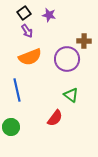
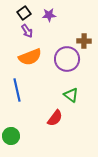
purple star: rotated 16 degrees counterclockwise
green circle: moved 9 px down
